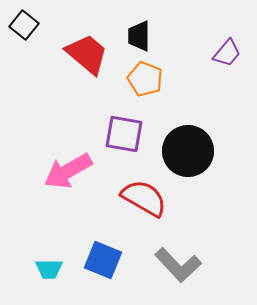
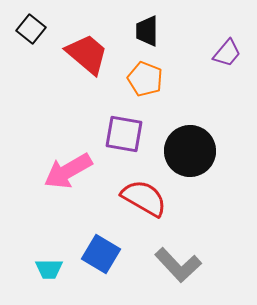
black square: moved 7 px right, 4 px down
black trapezoid: moved 8 px right, 5 px up
black circle: moved 2 px right
blue square: moved 2 px left, 6 px up; rotated 9 degrees clockwise
